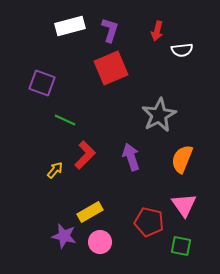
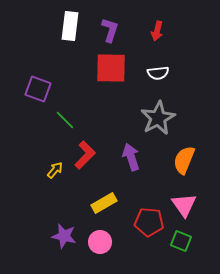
white rectangle: rotated 68 degrees counterclockwise
white semicircle: moved 24 px left, 23 px down
red square: rotated 24 degrees clockwise
purple square: moved 4 px left, 6 px down
gray star: moved 1 px left, 3 px down
green line: rotated 20 degrees clockwise
orange semicircle: moved 2 px right, 1 px down
yellow rectangle: moved 14 px right, 9 px up
red pentagon: rotated 8 degrees counterclockwise
green square: moved 5 px up; rotated 10 degrees clockwise
